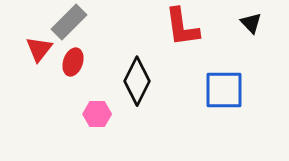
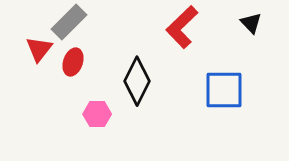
red L-shape: rotated 54 degrees clockwise
